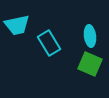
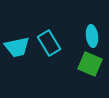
cyan trapezoid: moved 22 px down
cyan ellipse: moved 2 px right
